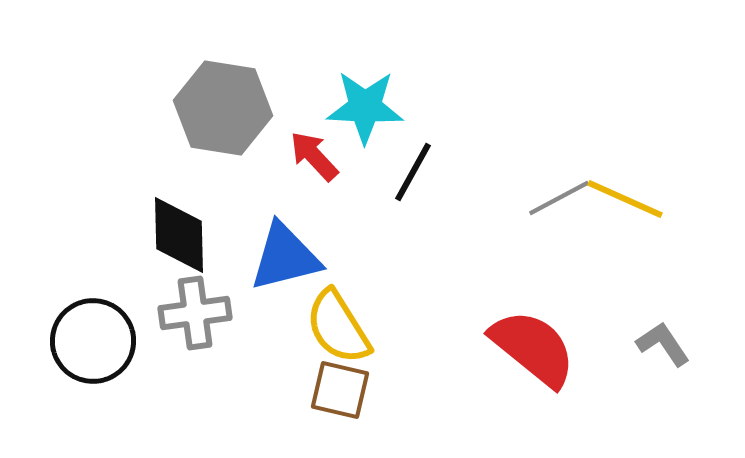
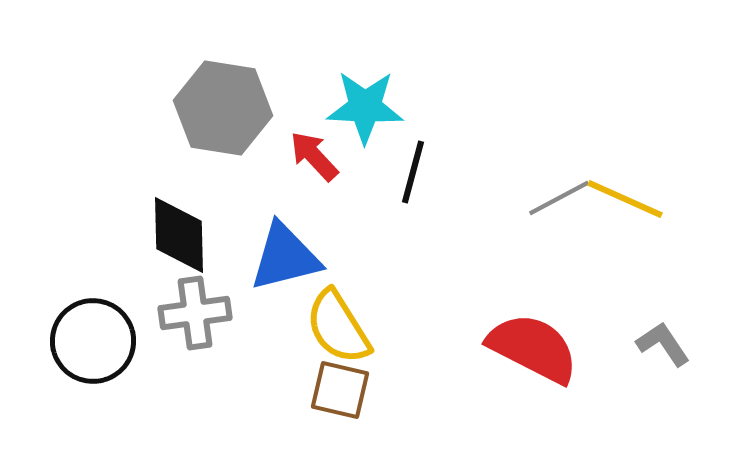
black line: rotated 14 degrees counterclockwise
red semicircle: rotated 12 degrees counterclockwise
